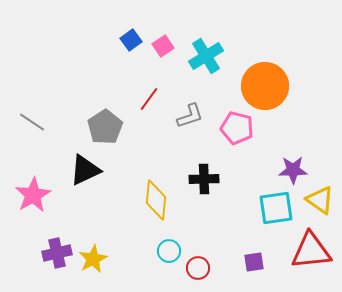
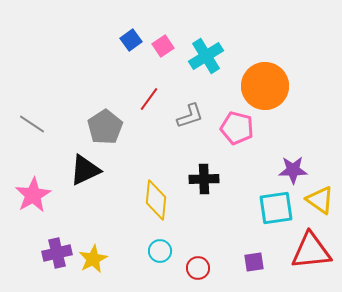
gray line: moved 2 px down
cyan circle: moved 9 px left
